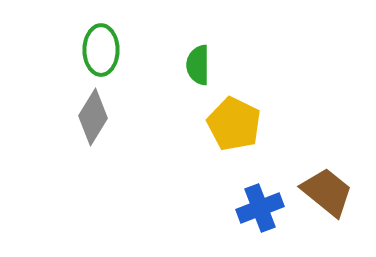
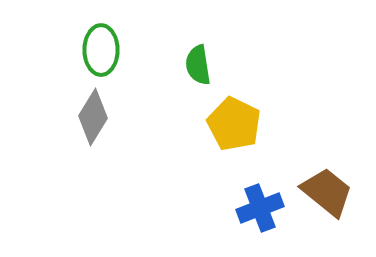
green semicircle: rotated 9 degrees counterclockwise
